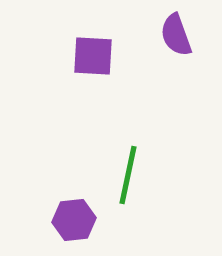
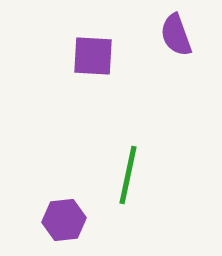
purple hexagon: moved 10 px left
